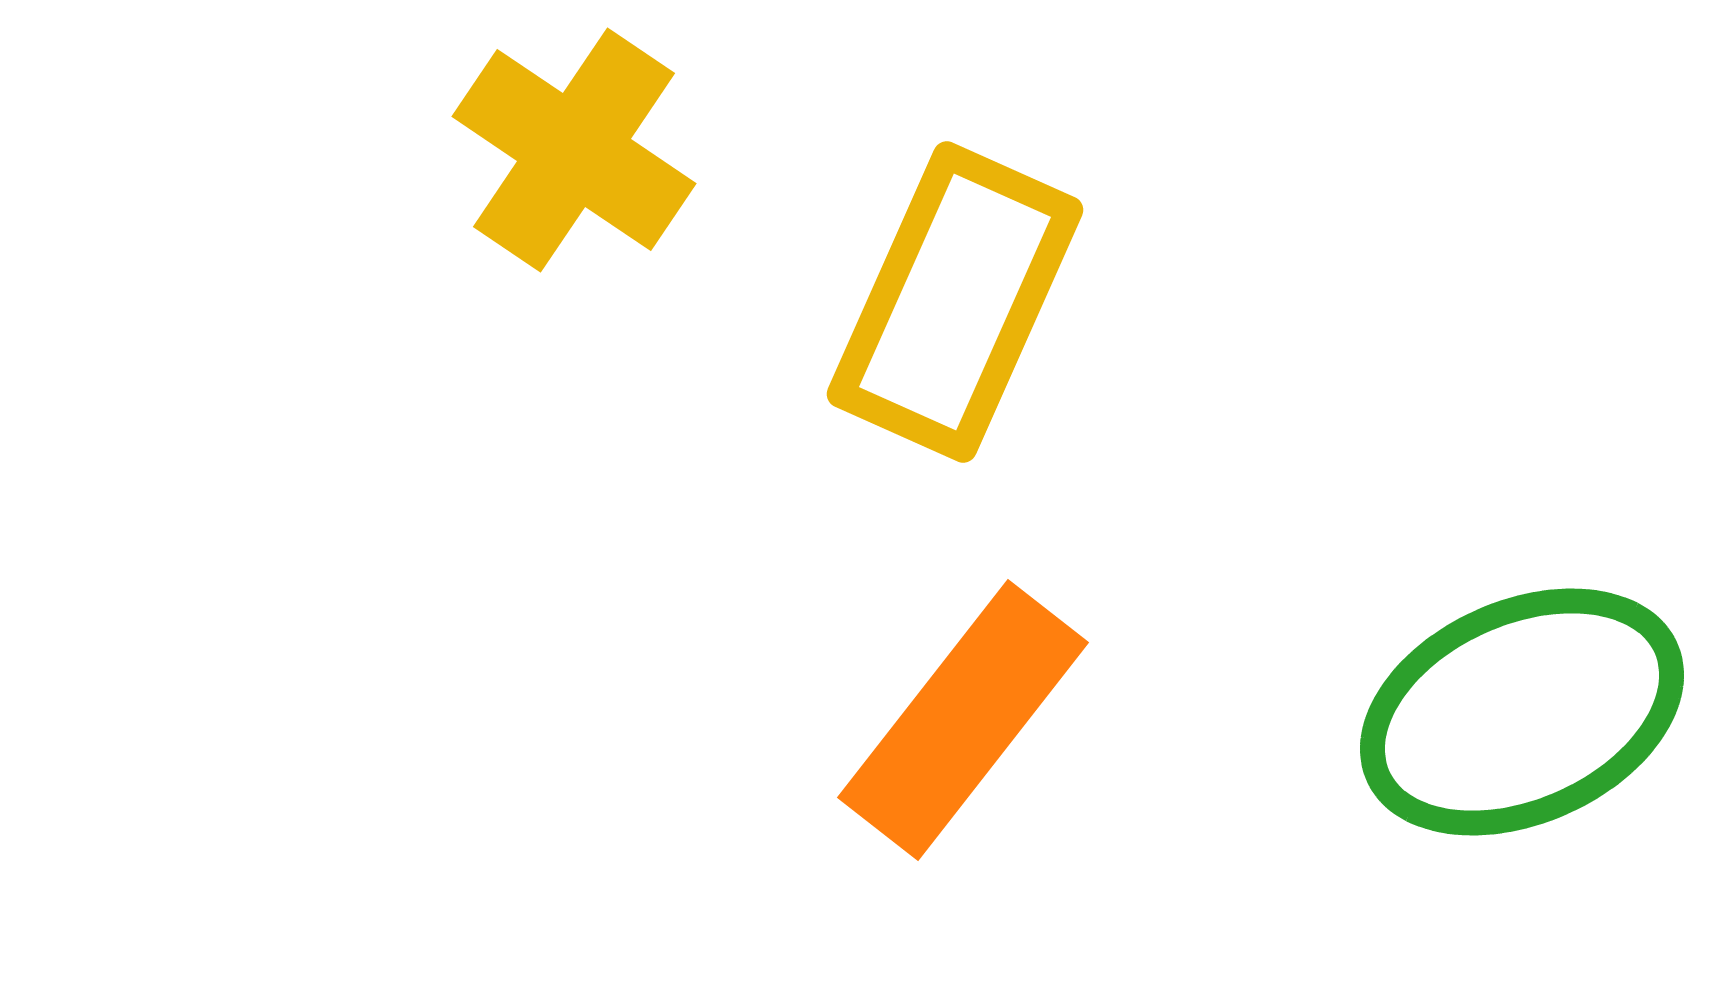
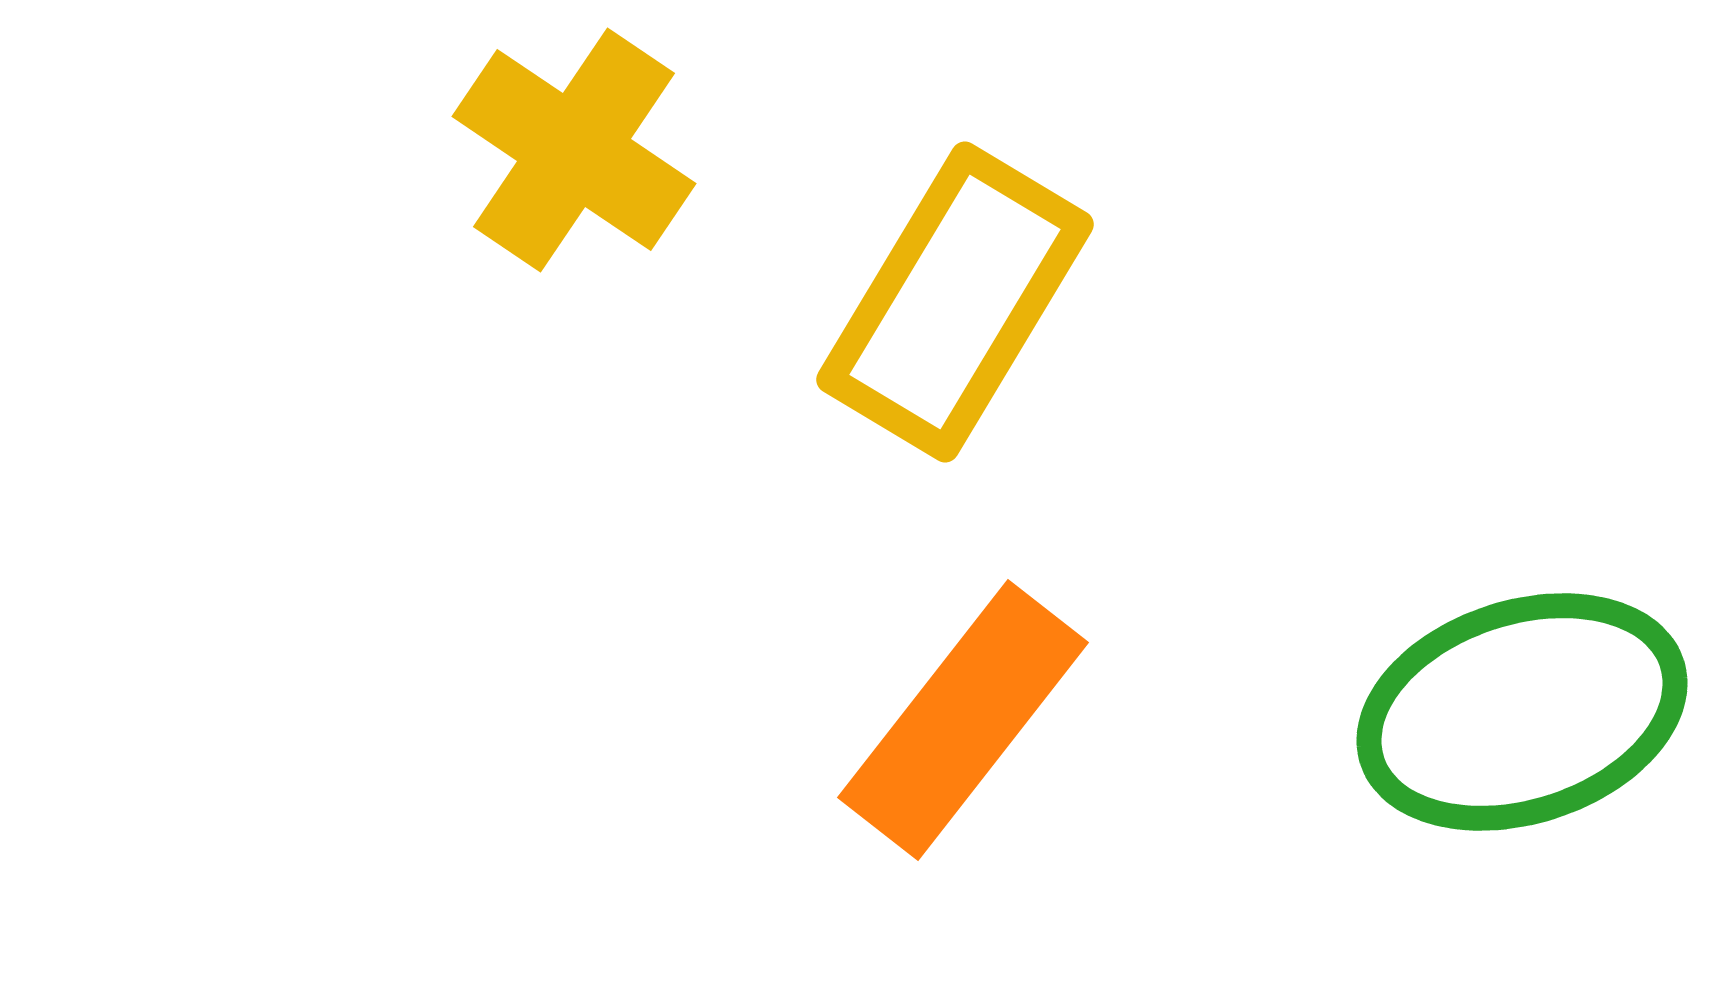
yellow rectangle: rotated 7 degrees clockwise
green ellipse: rotated 6 degrees clockwise
